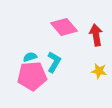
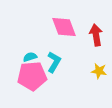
pink diamond: rotated 20 degrees clockwise
